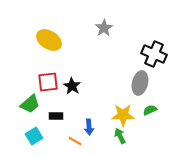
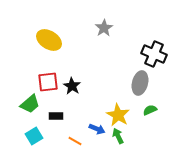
yellow star: moved 5 px left; rotated 30 degrees clockwise
blue arrow: moved 8 px right, 2 px down; rotated 63 degrees counterclockwise
green arrow: moved 2 px left
